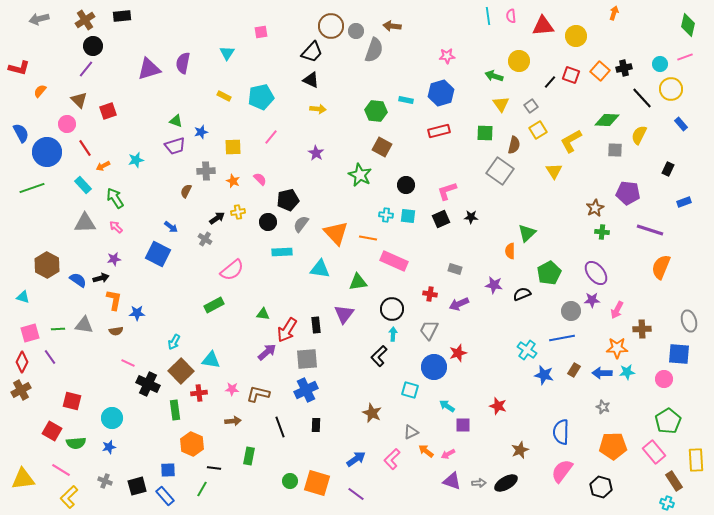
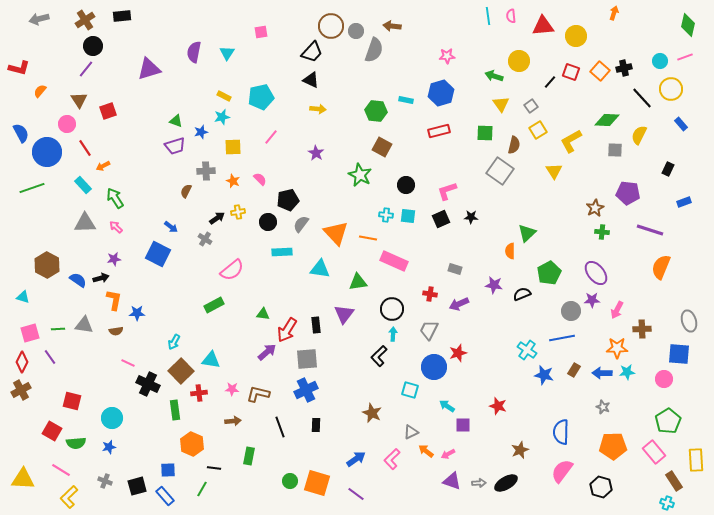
purple semicircle at (183, 63): moved 11 px right, 11 px up
cyan circle at (660, 64): moved 3 px up
red square at (571, 75): moved 3 px up
brown triangle at (79, 100): rotated 12 degrees clockwise
cyan star at (136, 160): moved 86 px right, 43 px up
yellow triangle at (23, 479): rotated 10 degrees clockwise
